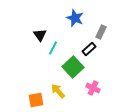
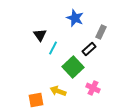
yellow arrow: rotated 28 degrees counterclockwise
